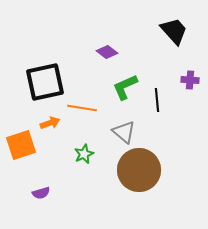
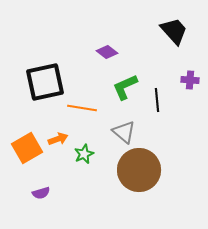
orange arrow: moved 8 px right, 16 px down
orange square: moved 6 px right, 3 px down; rotated 12 degrees counterclockwise
